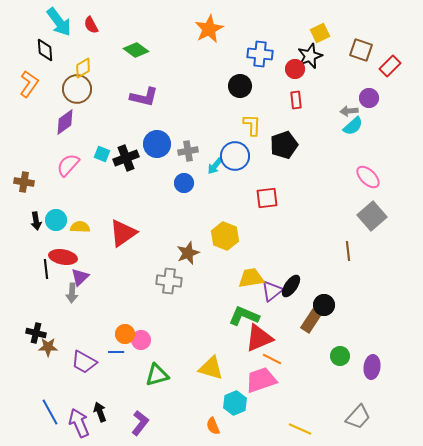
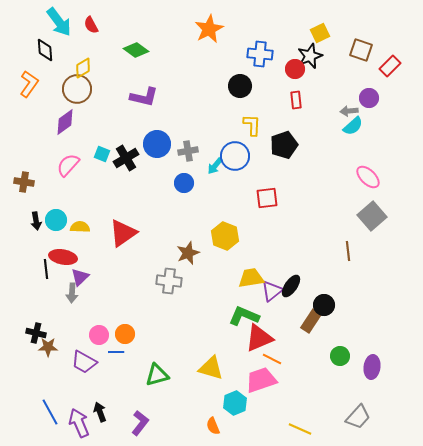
black cross at (126, 158): rotated 10 degrees counterclockwise
pink circle at (141, 340): moved 42 px left, 5 px up
